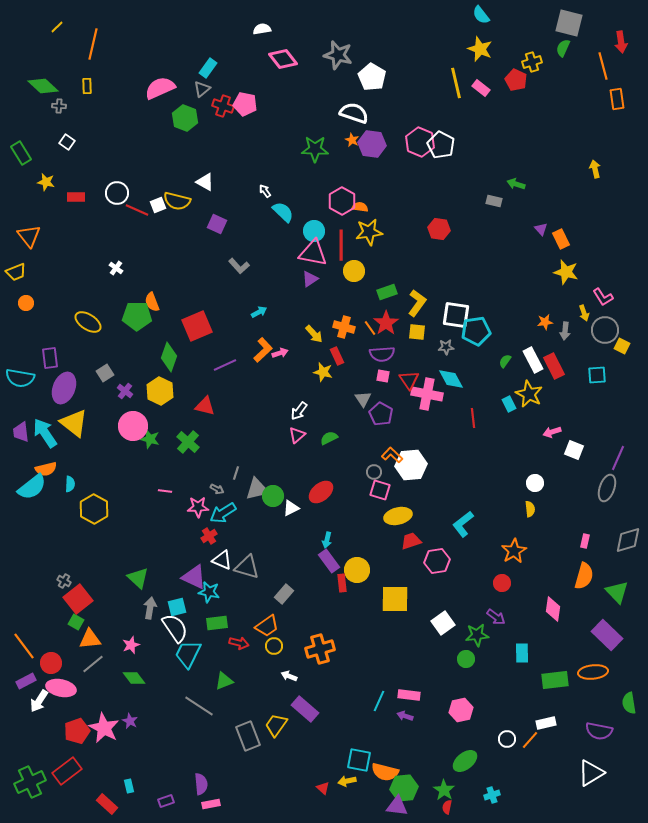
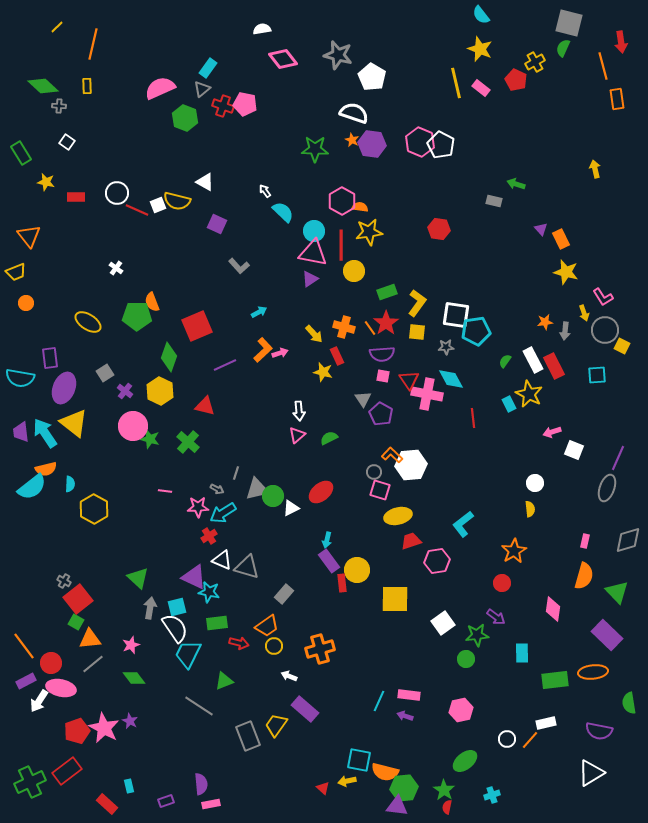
yellow cross at (532, 62): moved 3 px right; rotated 12 degrees counterclockwise
white arrow at (299, 411): rotated 42 degrees counterclockwise
